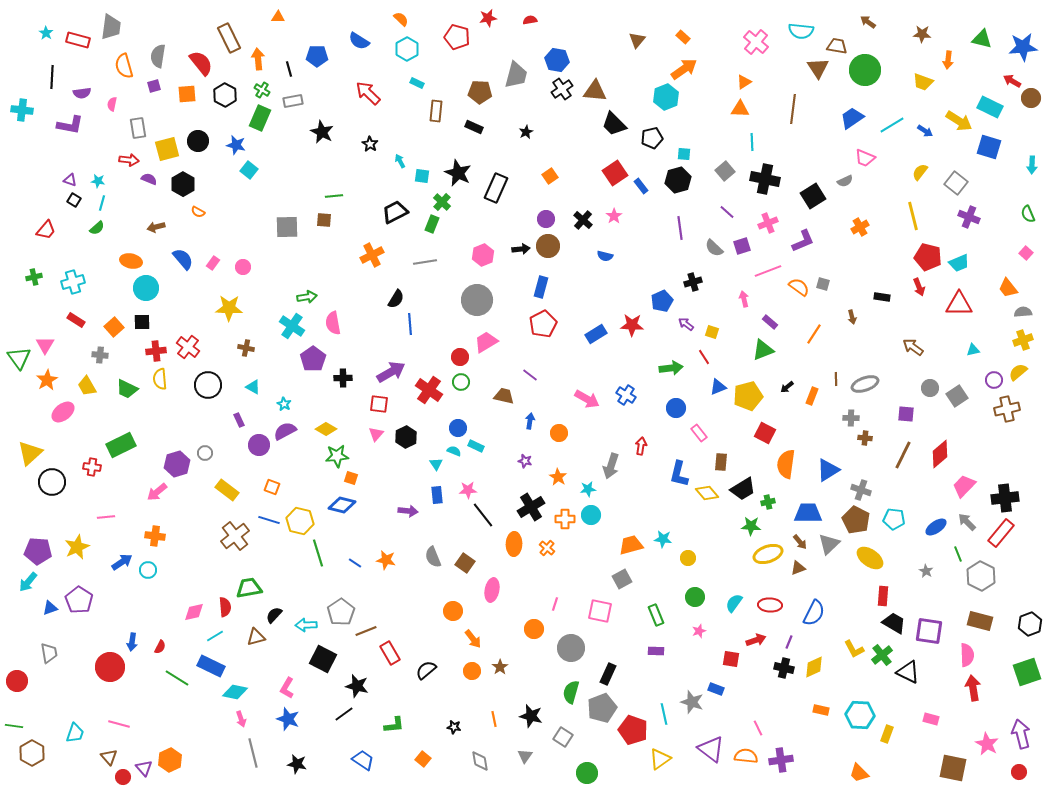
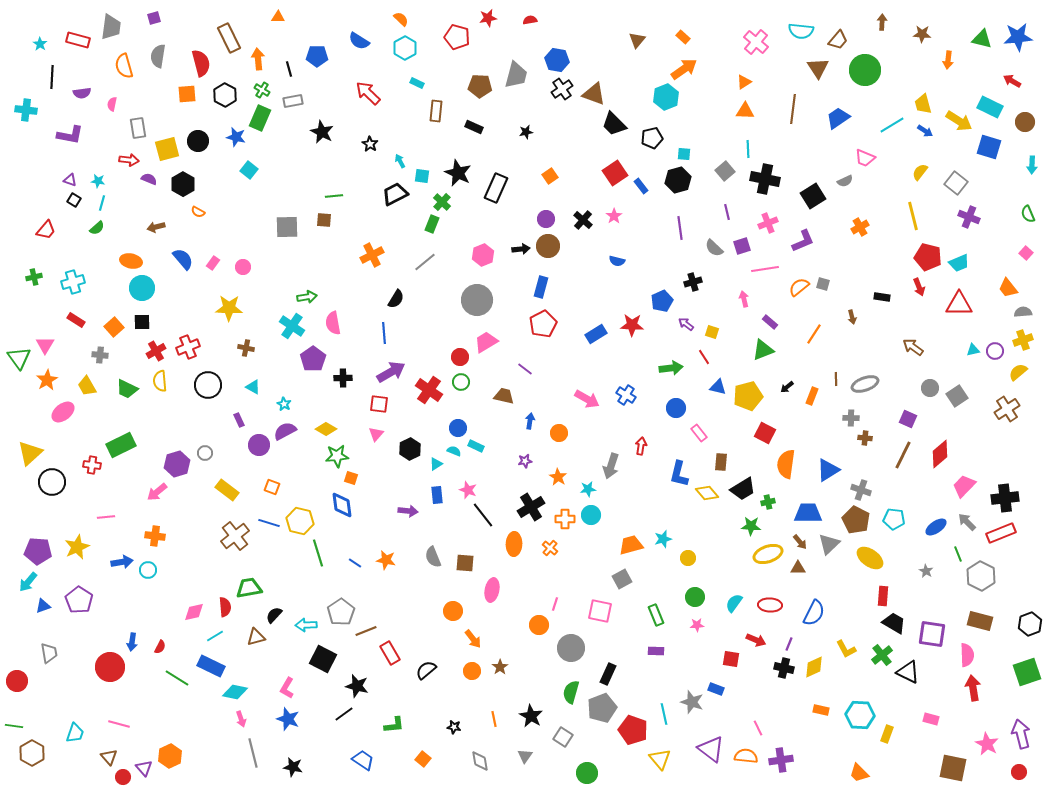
brown arrow at (868, 22): moved 14 px right; rotated 56 degrees clockwise
cyan star at (46, 33): moved 6 px left, 11 px down
brown trapezoid at (837, 46): moved 1 px right, 6 px up; rotated 120 degrees clockwise
blue star at (1023, 47): moved 5 px left, 10 px up
cyan hexagon at (407, 49): moved 2 px left, 1 px up
red semicircle at (201, 63): rotated 24 degrees clockwise
yellow trapezoid at (923, 82): moved 22 px down; rotated 55 degrees clockwise
purple square at (154, 86): moved 68 px up
brown triangle at (595, 91): moved 1 px left, 3 px down; rotated 15 degrees clockwise
brown pentagon at (480, 92): moved 6 px up
brown circle at (1031, 98): moved 6 px left, 24 px down
orange triangle at (740, 109): moved 5 px right, 2 px down
cyan cross at (22, 110): moved 4 px right
blue trapezoid at (852, 118): moved 14 px left
purple L-shape at (70, 125): moved 10 px down
black star at (526, 132): rotated 16 degrees clockwise
cyan line at (752, 142): moved 4 px left, 7 px down
blue star at (236, 145): moved 8 px up
black trapezoid at (395, 212): moved 18 px up
purple line at (727, 212): rotated 35 degrees clockwise
blue semicircle at (605, 256): moved 12 px right, 5 px down
gray line at (425, 262): rotated 30 degrees counterclockwise
pink line at (768, 271): moved 3 px left, 2 px up; rotated 12 degrees clockwise
orange semicircle at (799, 287): rotated 75 degrees counterclockwise
cyan circle at (146, 288): moved 4 px left
blue line at (410, 324): moved 26 px left, 9 px down
red cross at (188, 347): rotated 30 degrees clockwise
red cross at (156, 351): rotated 24 degrees counterclockwise
purple line at (530, 375): moved 5 px left, 6 px up
yellow semicircle at (160, 379): moved 2 px down
purple circle at (994, 380): moved 1 px right, 29 px up
blue triangle at (718, 387): rotated 36 degrees clockwise
brown cross at (1007, 409): rotated 20 degrees counterclockwise
purple square at (906, 414): moved 2 px right, 5 px down; rotated 18 degrees clockwise
black hexagon at (406, 437): moved 4 px right, 12 px down
purple star at (525, 461): rotated 24 degrees counterclockwise
cyan triangle at (436, 464): rotated 32 degrees clockwise
red cross at (92, 467): moved 2 px up
pink star at (468, 490): rotated 24 degrees clockwise
blue diamond at (342, 505): rotated 68 degrees clockwise
blue line at (269, 520): moved 3 px down
red rectangle at (1001, 533): rotated 28 degrees clockwise
cyan star at (663, 539): rotated 24 degrees counterclockwise
orange cross at (547, 548): moved 3 px right
blue arrow at (122, 562): rotated 25 degrees clockwise
brown square at (465, 563): rotated 30 degrees counterclockwise
brown triangle at (798, 568): rotated 21 degrees clockwise
blue triangle at (50, 608): moved 7 px left, 2 px up
orange circle at (534, 629): moved 5 px right, 4 px up
pink star at (699, 631): moved 2 px left, 6 px up; rotated 16 degrees clockwise
purple square at (929, 631): moved 3 px right, 3 px down
red arrow at (756, 640): rotated 42 degrees clockwise
purple line at (789, 642): moved 2 px down
yellow L-shape at (854, 649): moved 8 px left
black star at (531, 716): rotated 15 degrees clockwise
yellow triangle at (660, 759): rotated 35 degrees counterclockwise
orange hexagon at (170, 760): moved 4 px up
black star at (297, 764): moved 4 px left, 3 px down
